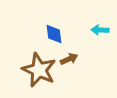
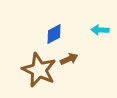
blue diamond: rotated 70 degrees clockwise
